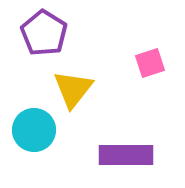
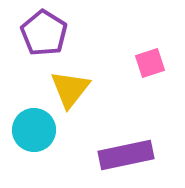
yellow triangle: moved 3 px left
purple rectangle: rotated 12 degrees counterclockwise
